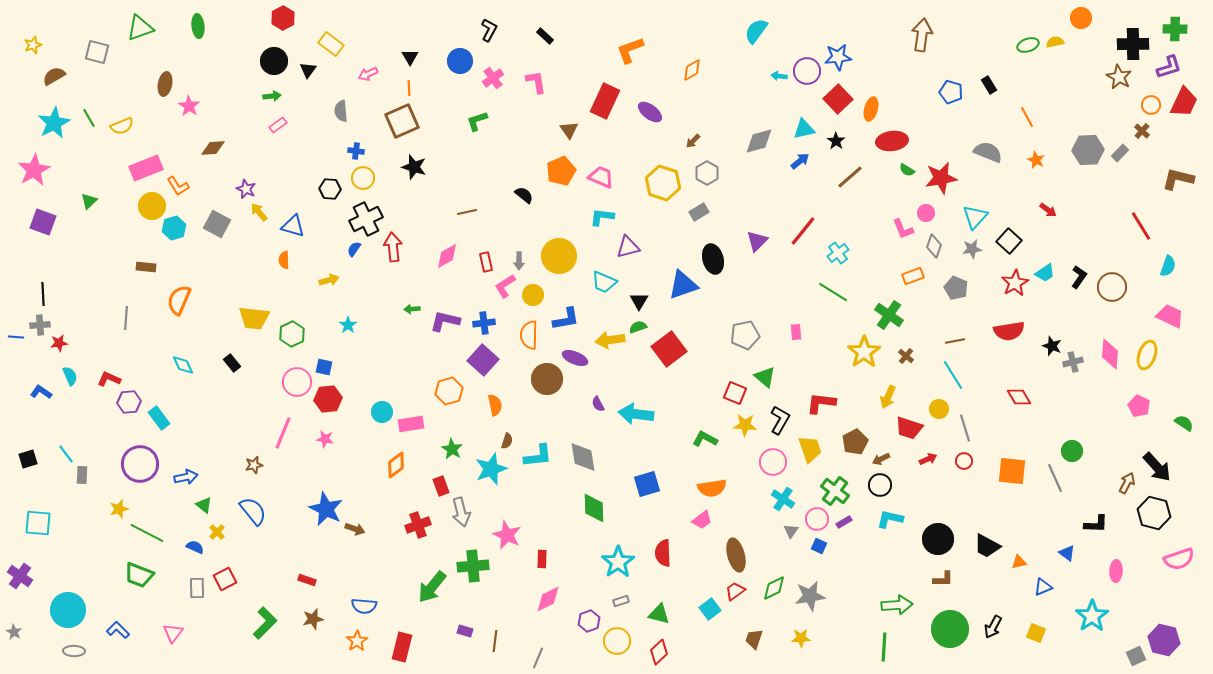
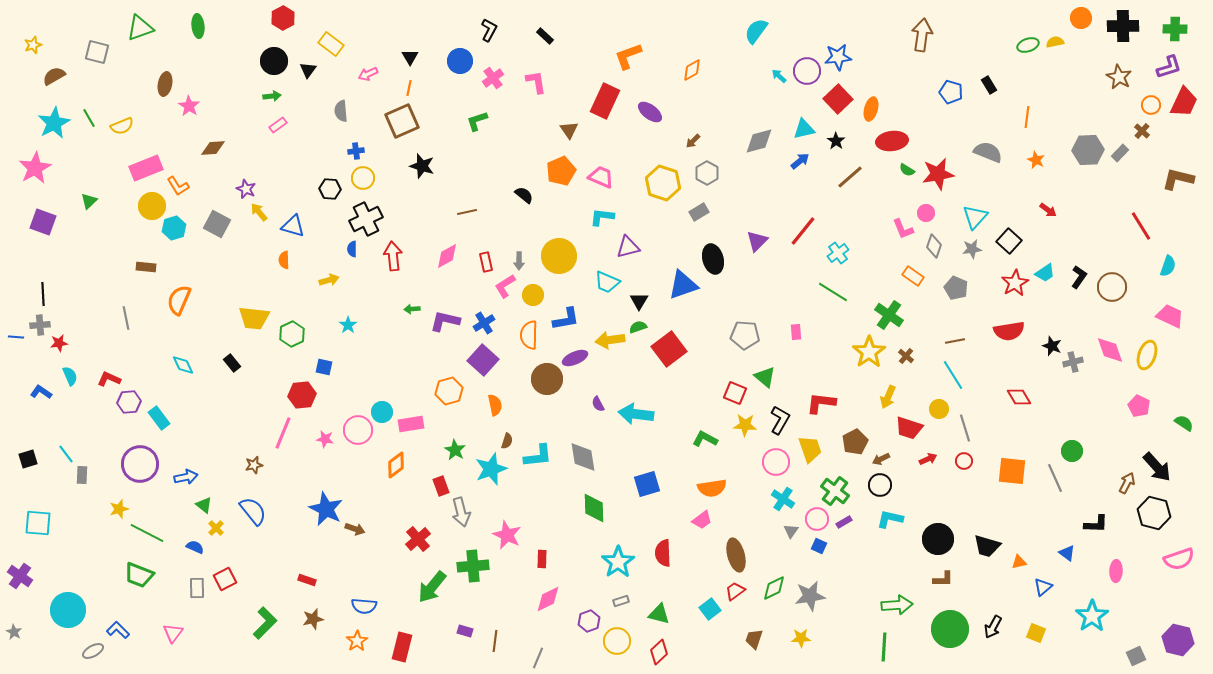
black cross at (1133, 44): moved 10 px left, 18 px up
orange L-shape at (630, 50): moved 2 px left, 6 px down
cyan arrow at (779, 76): rotated 35 degrees clockwise
orange line at (409, 88): rotated 14 degrees clockwise
orange line at (1027, 117): rotated 35 degrees clockwise
blue cross at (356, 151): rotated 14 degrees counterclockwise
black star at (414, 167): moved 8 px right, 1 px up
pink star at (34, 170): moved 1 px right, 2 px up
red star at (941, 178): moved 3 px left, 4 px up
red arrow at (393, 247): moved 9 px down
blue semicircle at (354, 249): moved 2 px left; rotated 35 degrees counterclockwise
orange rectangle at (913, 276): rotated 55 degrees clockwise
cyan trapezoid at (604, 282): moved 3 px right
gray line at (126, 318): rotated 15 degrees counterclockwise
blue cross at (484, 323): rotated 25 degrees counterclockwise
gray pentagon at (745, 335): rotated 16 degrees clockwise
yellow star at (864, 352): moved 5 px right
pink diamond at (1110, 354): moved 4 px up; rotated 24 degrees counterclockwise
purple ellipse at (575, 358): rotated 45 degrees counterclockwise
pink circle at (297, 382): moved 61 px right, 48 px down
red hexagon at (328, 399): moved 26 px left, 4 px up
green star at (452, 449): moved 3 px right, 1 px down
pink circle at (773, 462): moved 3 px right
red cross at (418, 525): moved 14 px down; rotated 20 degrees counterclockwise
yellow cross at (217, 532): moved 1 px left, 4 px up
black trapezoid at (987, 546): rotated 12 degrees counterclockwise
blue triangle at (1043, 587): rotated 18 degrees counterclockwise
purple hexagon at (1164, 640): moved 14 px right
gray ellipse at (74, 651): moved 19 px right; rotated 30 degrees counterclockwise
